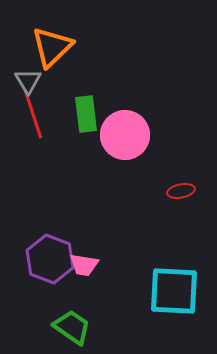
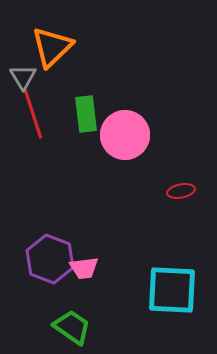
gray triangle: moved 5 px left, 4 px up
pink trapezoid: moved 3 px down; rotated 16 degrees counterclockwise
cyan square: moved 2 px left, 1 px up
